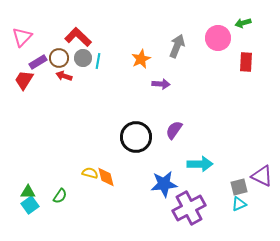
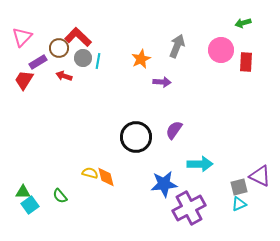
pink circle: moved 3 px right, 12 px down
brown circle: moved 10 px up
purple arrow: moved 1 px right, 2 px up
purple triangle: moved 2 px left
green triangle: moved 5 px left
green semicircle: rotated 105 degrees clockwise
